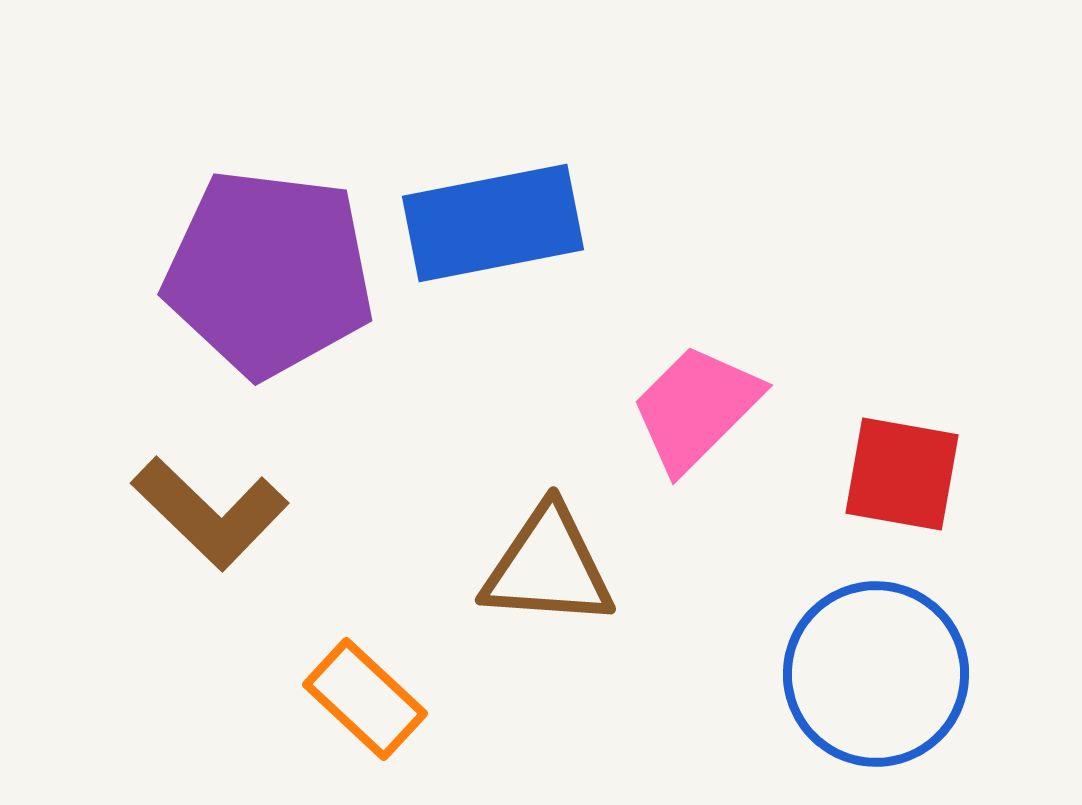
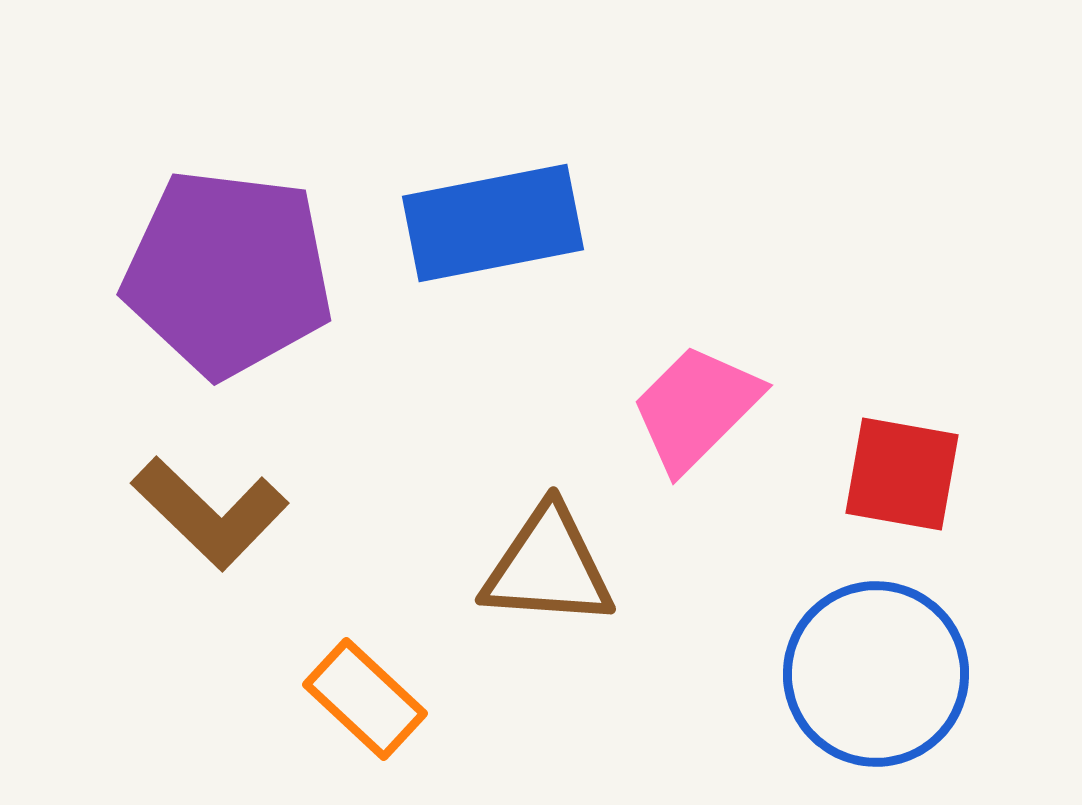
purple pentagon: moved 41 px left
